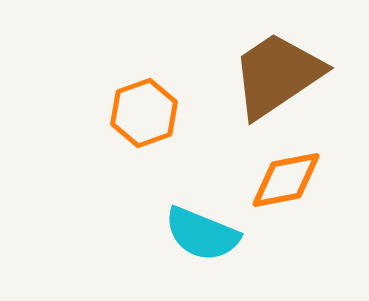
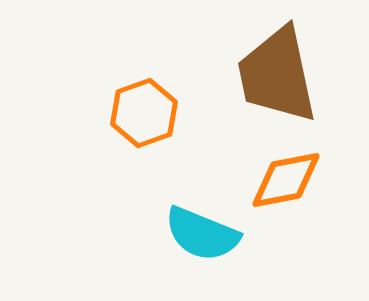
brown trapezoid: rotated 68 degrees counterclockwise
